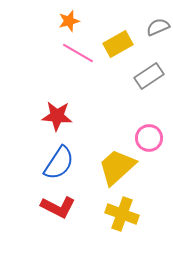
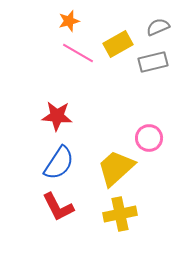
gray rectangle: moved 4 px right, 14 px up; rotated 20 degrees clockwise
yellow trapezoid: moved 1 px left, 1 px down
red L-shape: rotated 36 degrees clockwise
yellow cross: moved 2 px left; rotated 32 degrees counterclockwise
